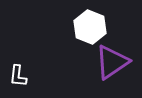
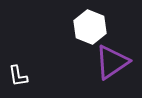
white L-shape: rotated 15 degrees counterclockwise
